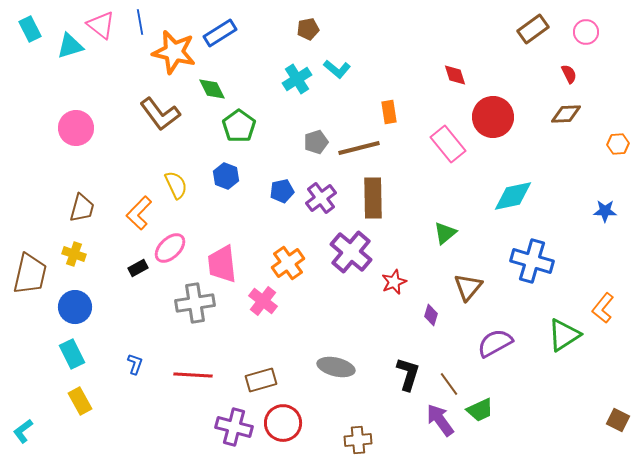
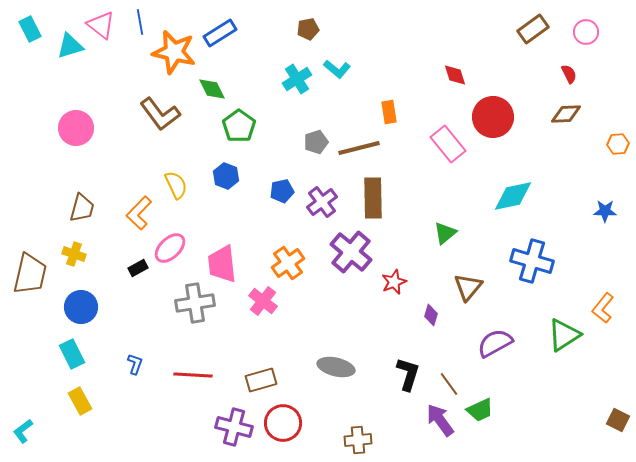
purple cross at (321, 198): moved 1 px right, 4 px down
blue circle at (75, 307): moved 6 px right
